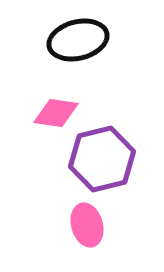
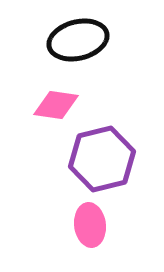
pink diamond: moved 8 px up
pink ellipse: moved 3 px right; rotated 9 degrees clockwise
